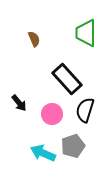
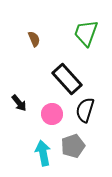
green trapezoid: rotated 20 degrees clockwise
cyan arrow: rotated 55 degrees clockwise
